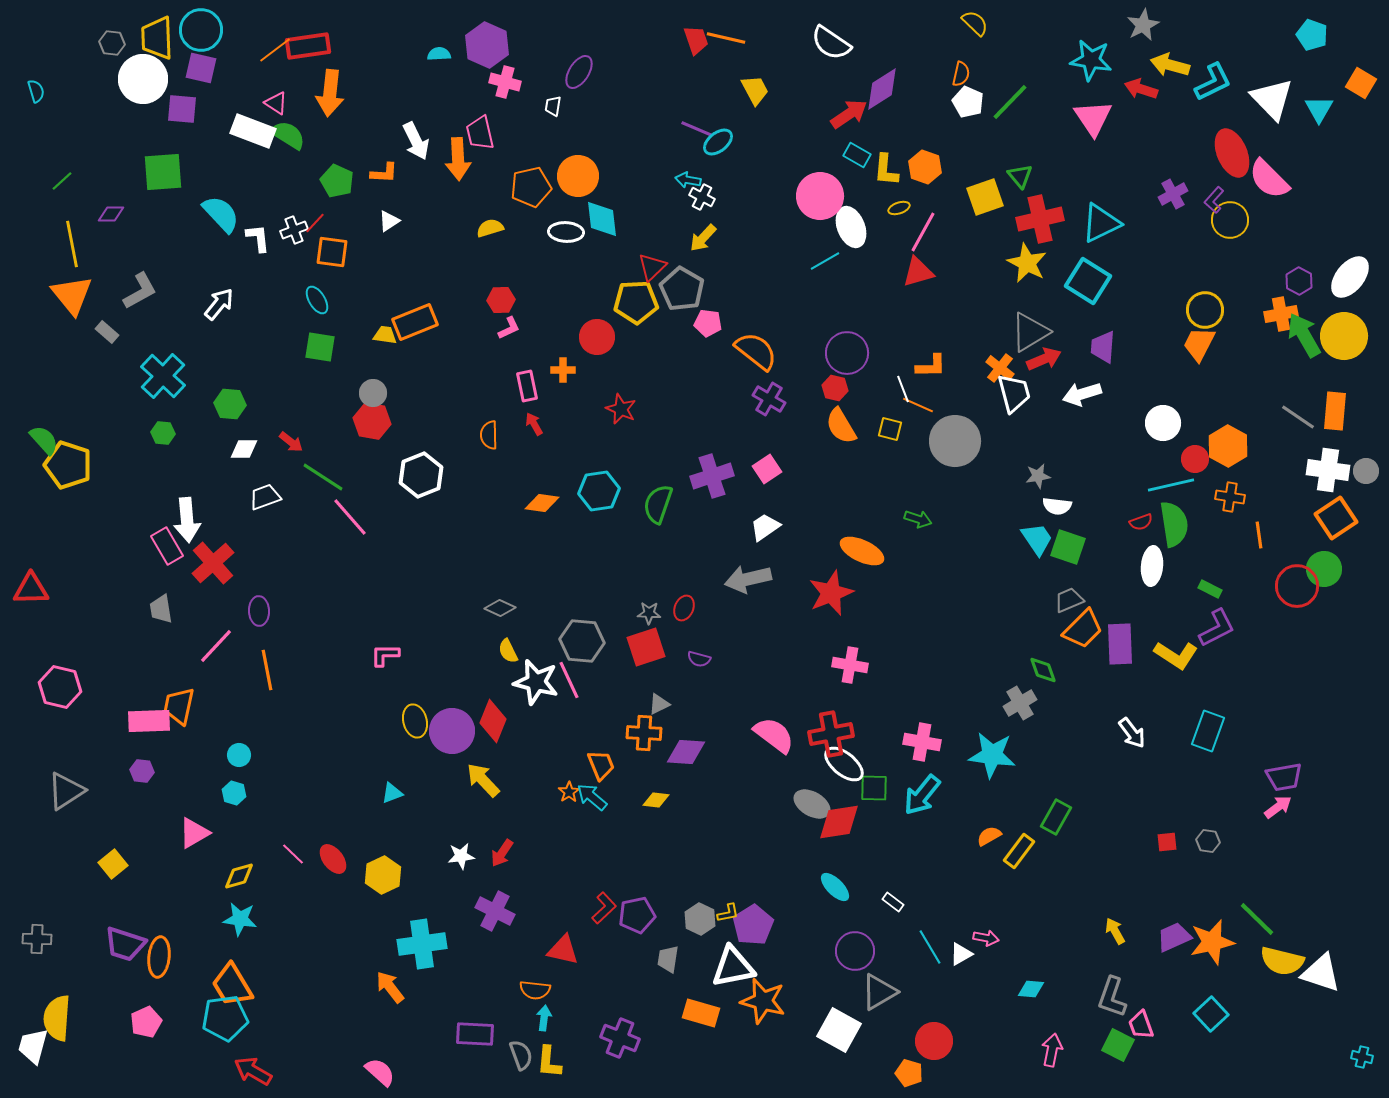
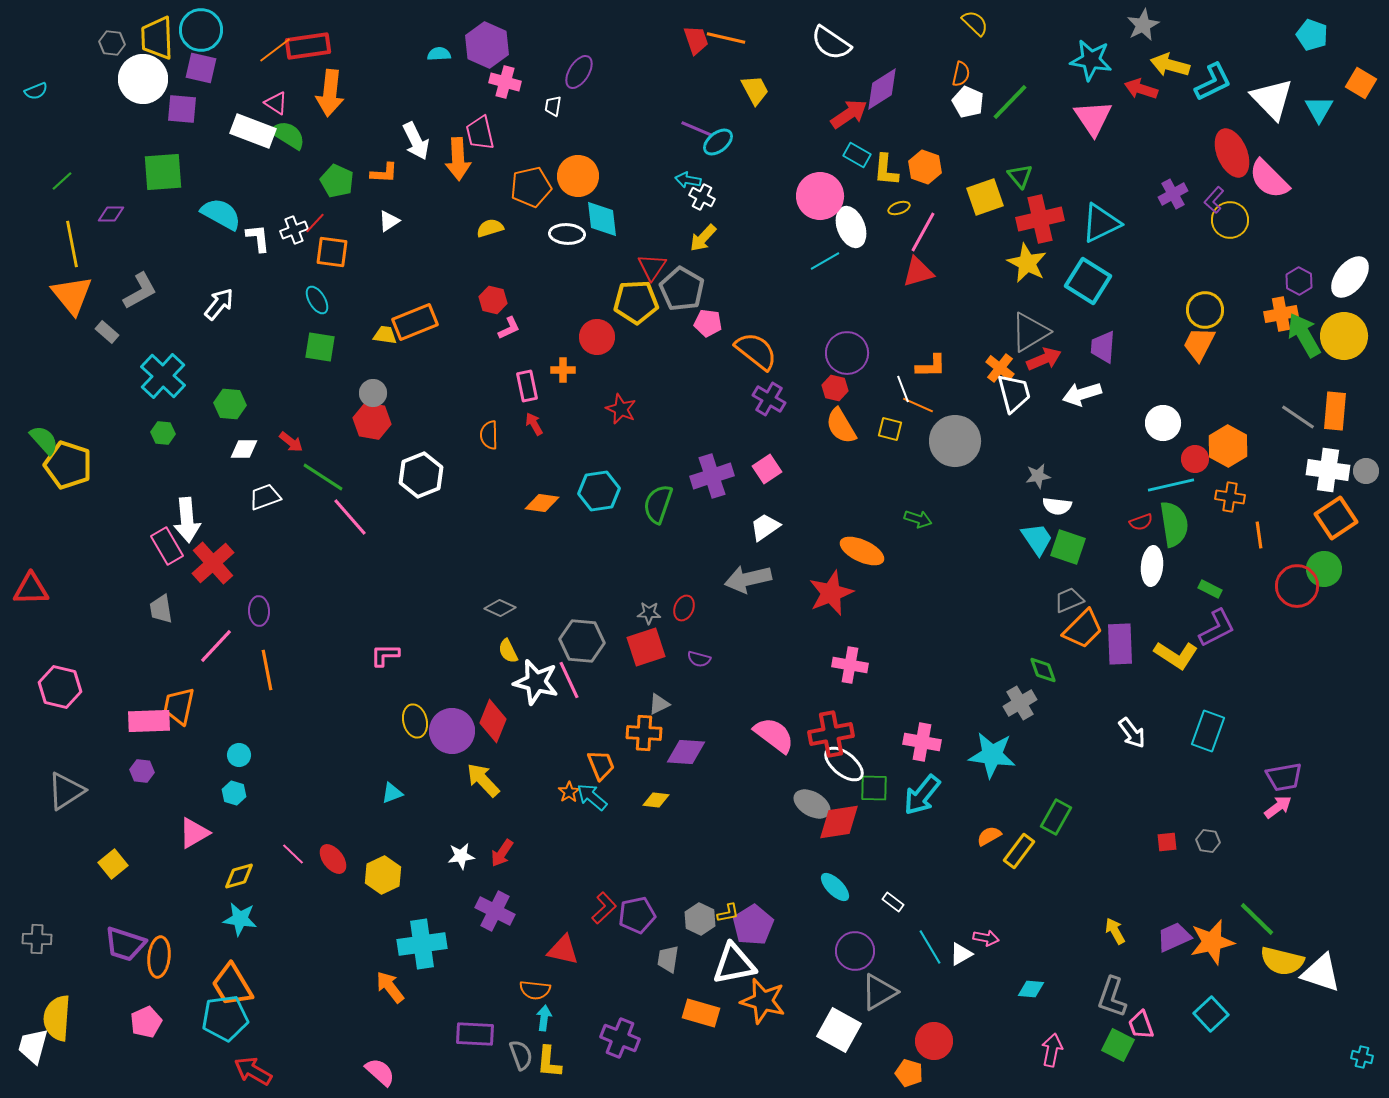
cyan semicircle at (36, 91): rotated 85 degrees clockwise
cyan semicircle at (221, 214): rotated 18 degrees counterclockwise
white ellipse at (566, 232): moved 1 px right, 2 px down
red triangle at (652, 267): rotated 12 degrees counterclockwise
red hexagon at (501, 300): moved 8 px left; rotated 16 degrees clockwise
white triangle at (733, 967): moved 1 px right, 3 px up
